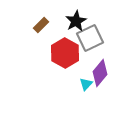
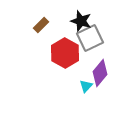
black star: moved 5 px right; rotated 25 degrees counterclockwise
cyan triangle: moved 2 px down
